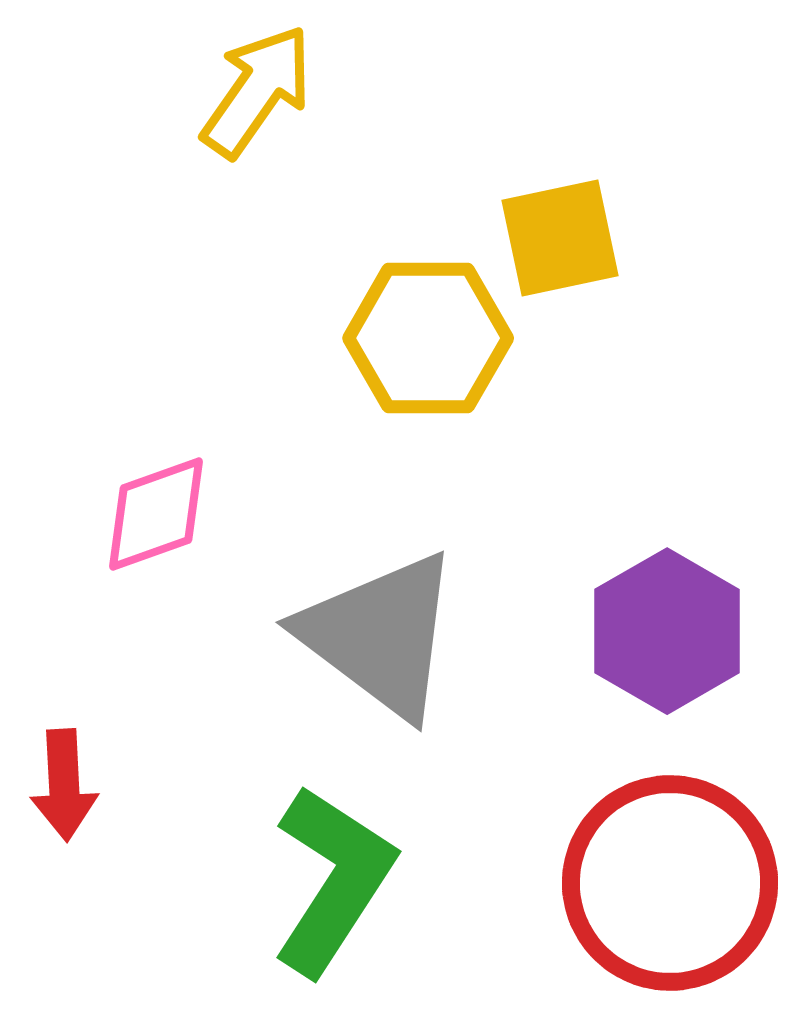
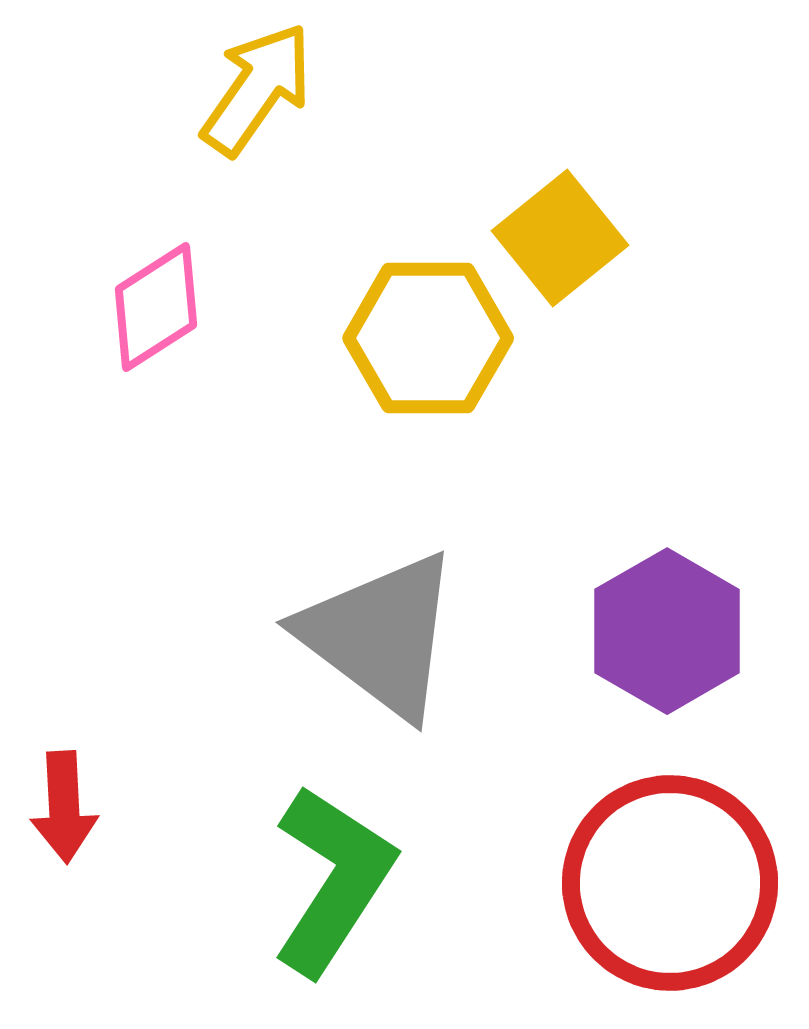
yellow arrow: moved 2 px up
yellow square: rotated 27 degrees counterclockwise
pink diamond: moved 207 px up; rotated 13 degrees counterclockwise
red arrow: moved 22 px down
